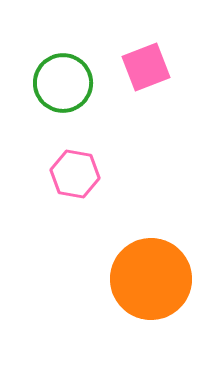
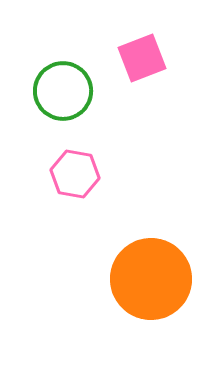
pink square: moved 4 px left, 9 px up
green circle: moved 8 px down
